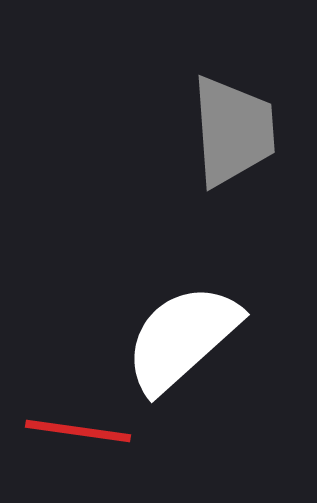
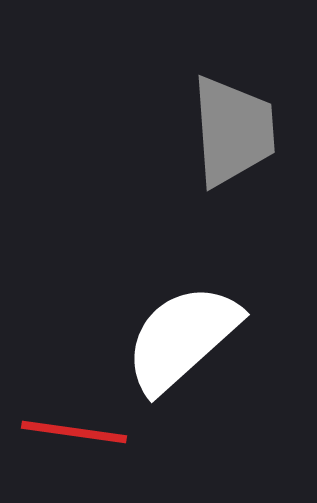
red line: moved 4 px left, 1 px down
